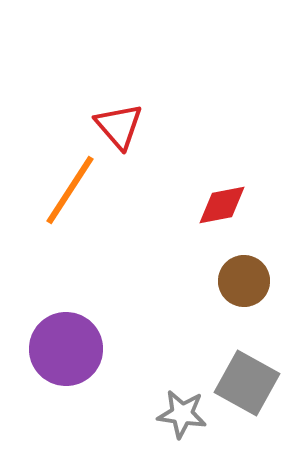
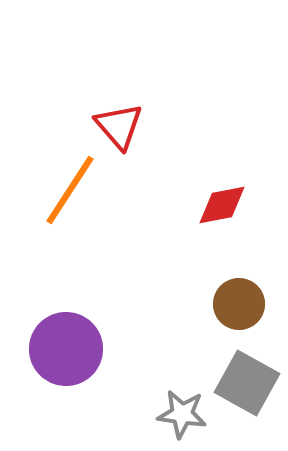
brown circle: moved 5 px left, 23 px down
